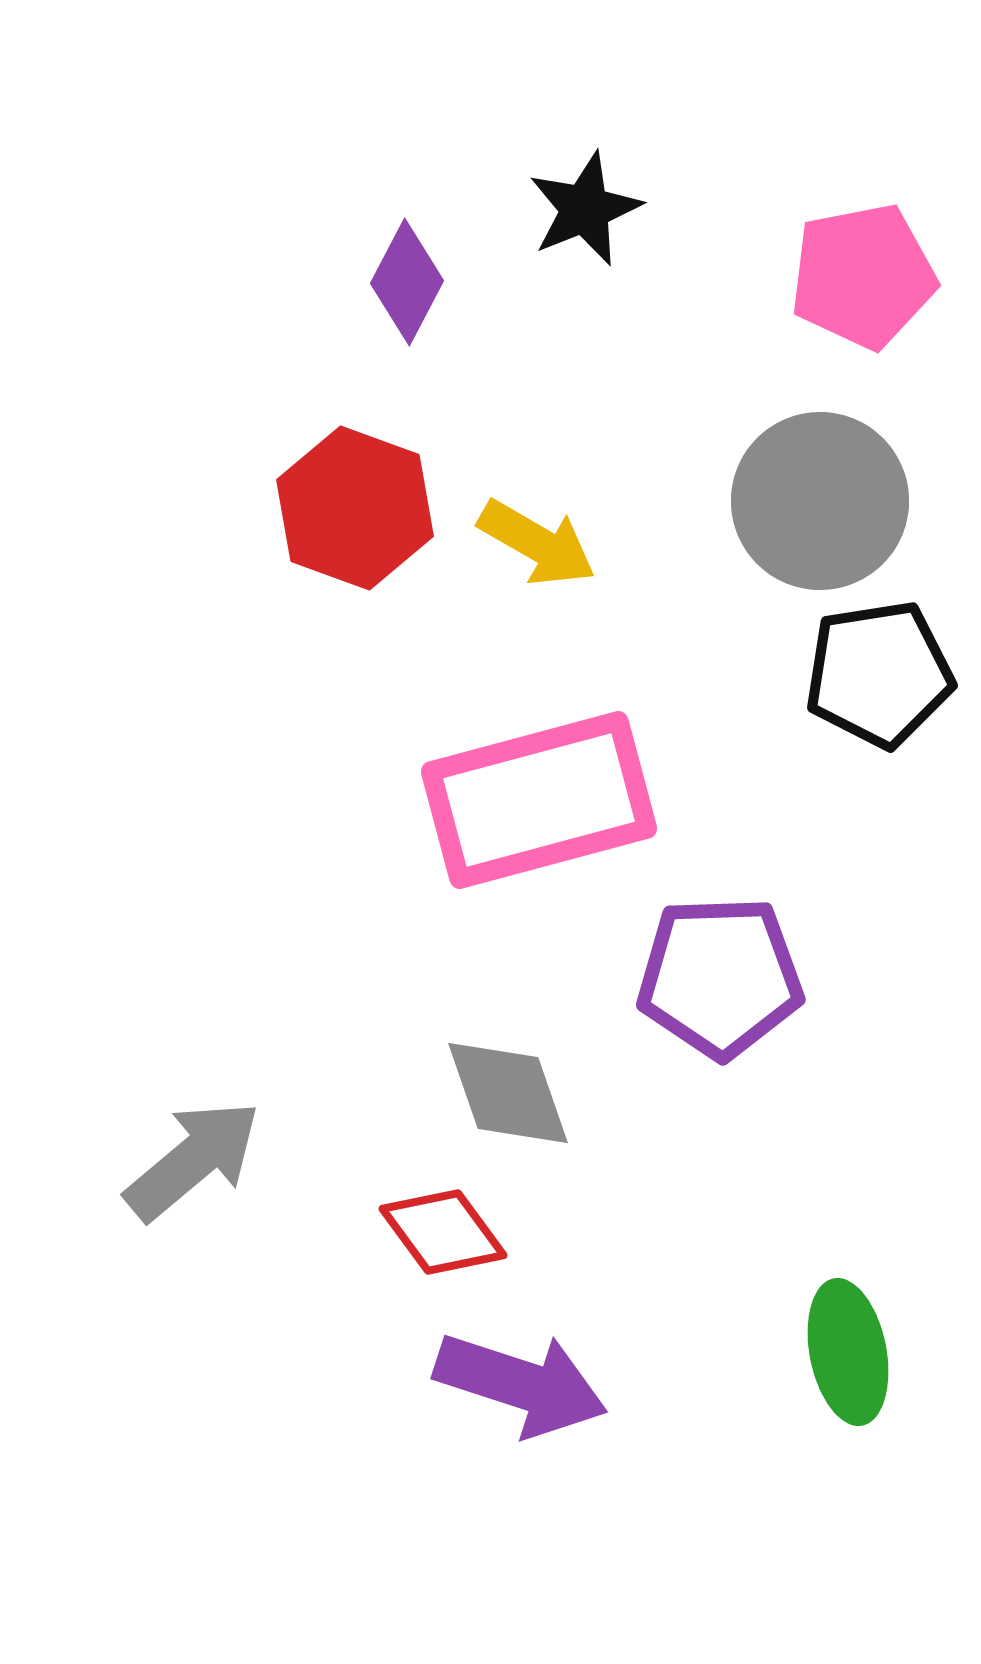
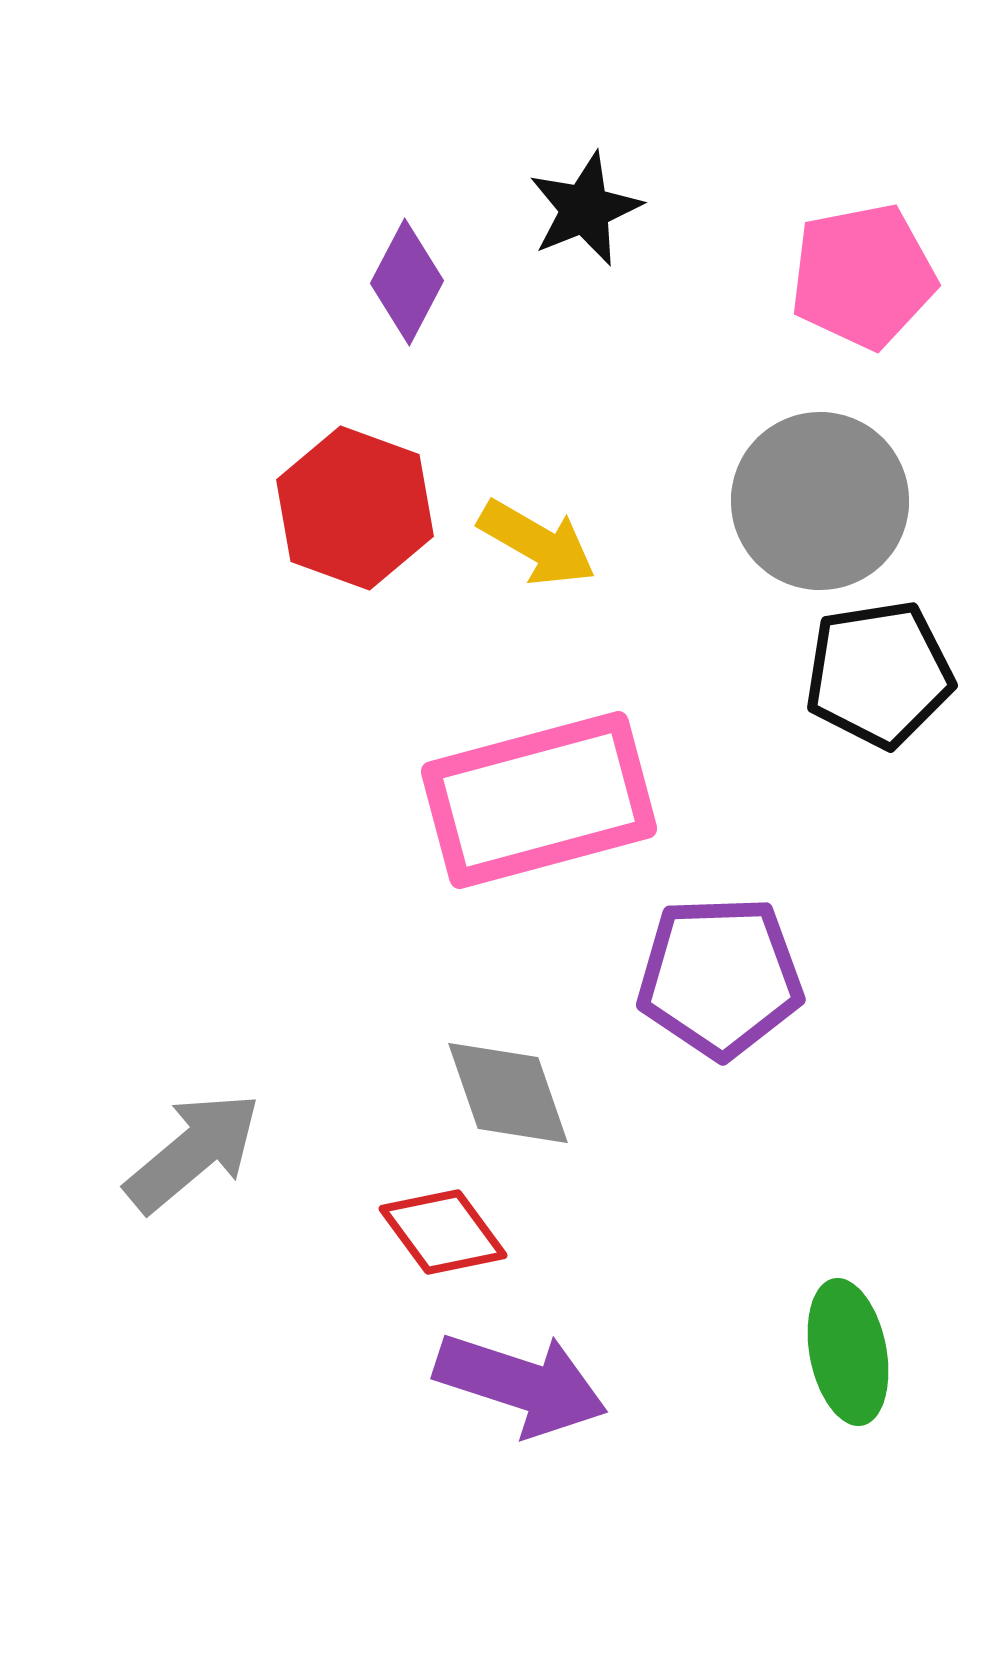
gray arrow: moved 8 px up
